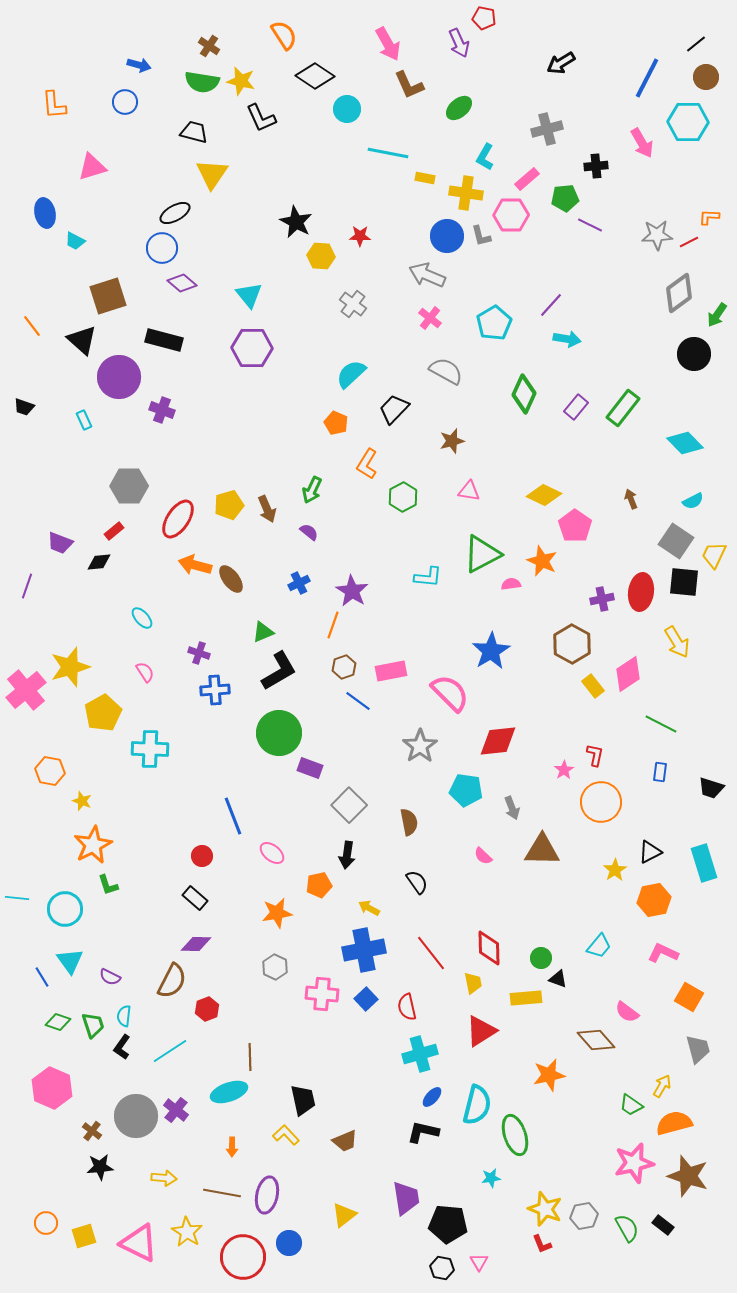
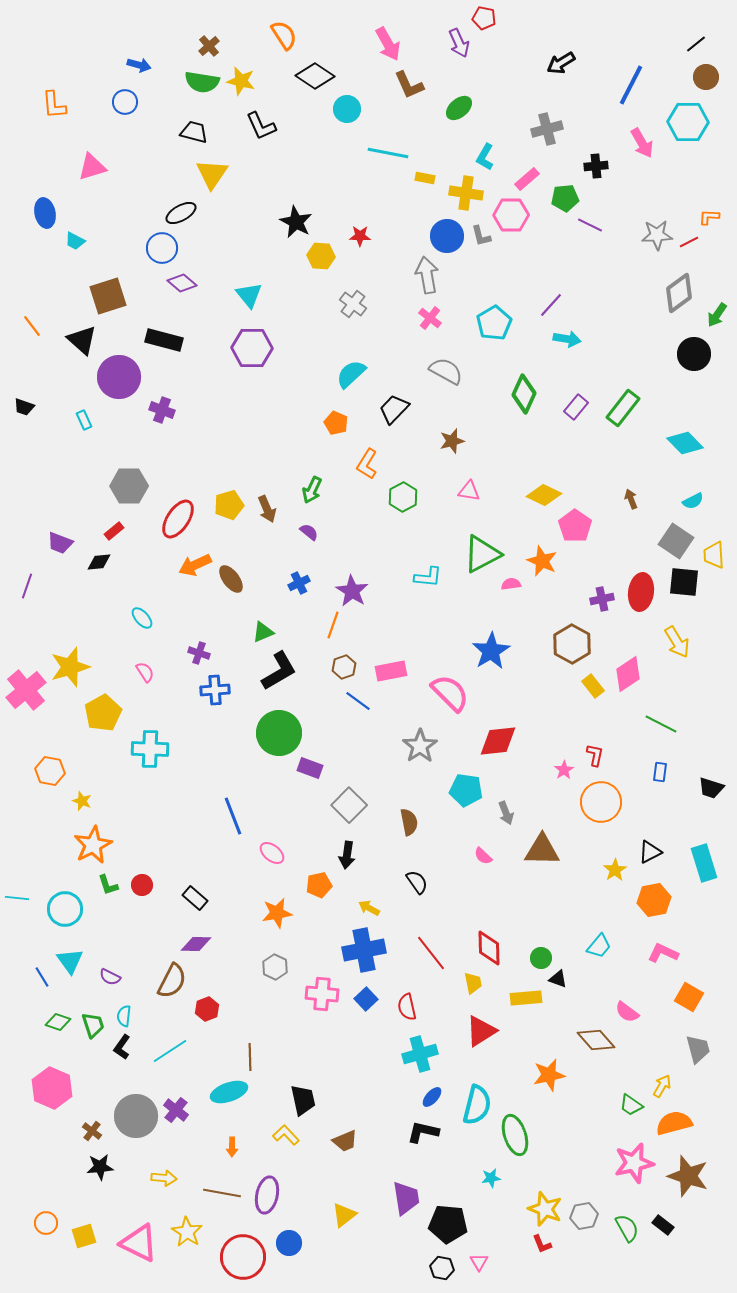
brown cross at (209, 46): rotated 15 degrees clockwise
blue line at (647, 78): moved 16 px left, 7 px down
black L-shape at (261, 118): moved 8 px down
black ellipse at (175, 213): moved 6 px right
gray arrow at (427, 275): rotated 57 degrees clockwise
yellow trapezoid at (714, 555): rotated 28 degrees counterclockwise
orange arrow at (195, 565): rotated 40 degrees counterclockwise
gray arrow at (512, 808): moved 6 px left, 5 px down
red circle at (202, 856): moved 60 px left, 29 px down
